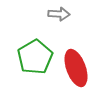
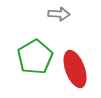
red ellipse: moved 1 px left, 1 px down
